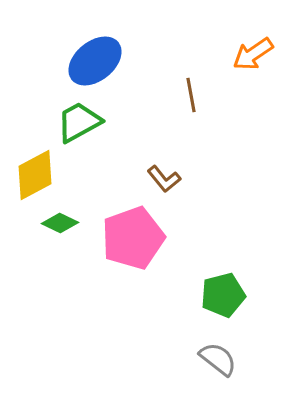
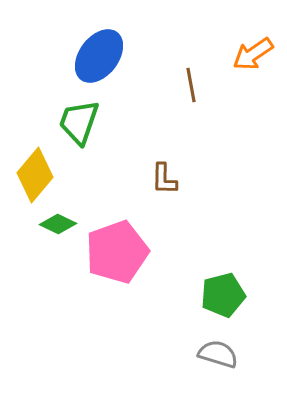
blue ellipse: moved 4 px right, 5 px up; rotated 14 degrees counterclockwise
brown line: moved 10 px up
green trapezoid: rotated 42 degrees counterclockwise
yellow diamond: rotated 22 degrees counterclockwise
brown L-shape: rotated 40 degrees clockwise
green diamond: moved 2 px left, 1 px down
pink pentagon: moved 16 px left, 14 px down
gray semicircle: moved 5 px up; rotated 21 degrees counterclockwise
